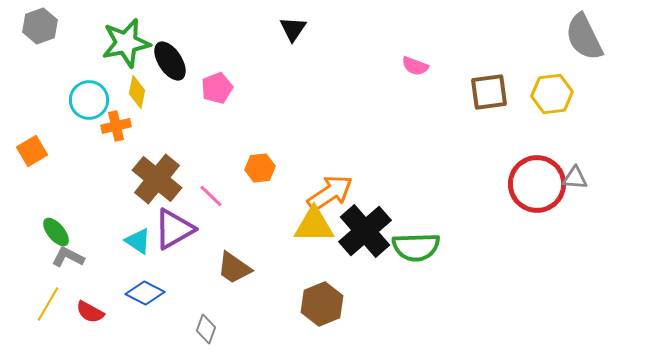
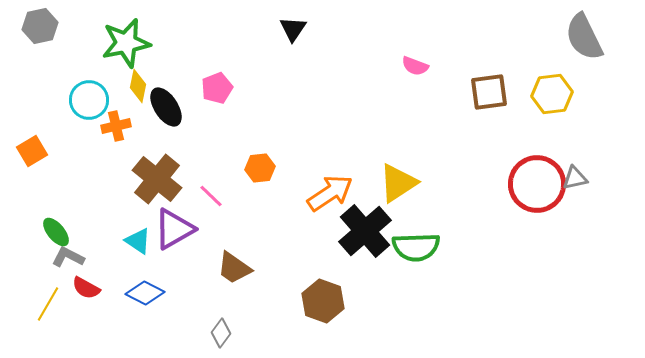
gray hexagon: rotated 8 degrees clockwise
black ellipse: moved 4 px left, 46 px down
yellow diamond: moved 1 px right, 6 px up
gray triangle: rotated 16 degrees counterclockwise
yellow triangle: moved 84 px right, 42 px up; rotated 33 degrees counterclockwise
brown hexagon: moved 1 px right, 3 px up; rotated 18 degrees counterclockwise
red semicircle: moved 4 px left, 24 px up
gray diamond: moved 15 px right, 4 px down; rotated 16 degrees clockwise
